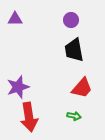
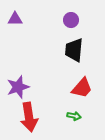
black trapezoid: rotated 15 degrees clockwise
